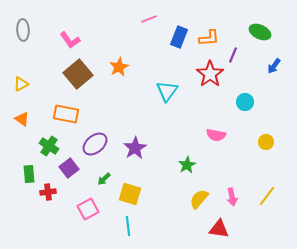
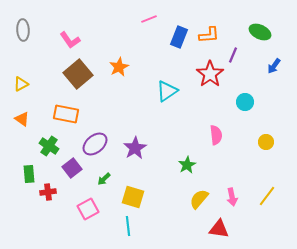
orange L-shape: moved 3 px up
cyan triangle: rotated 20 degrees clockwise
pink semicircle: rotated 108 degrees counterclockwise
purple square: moved 3 px right
yellow square: moved 3 px right, 3 px down
